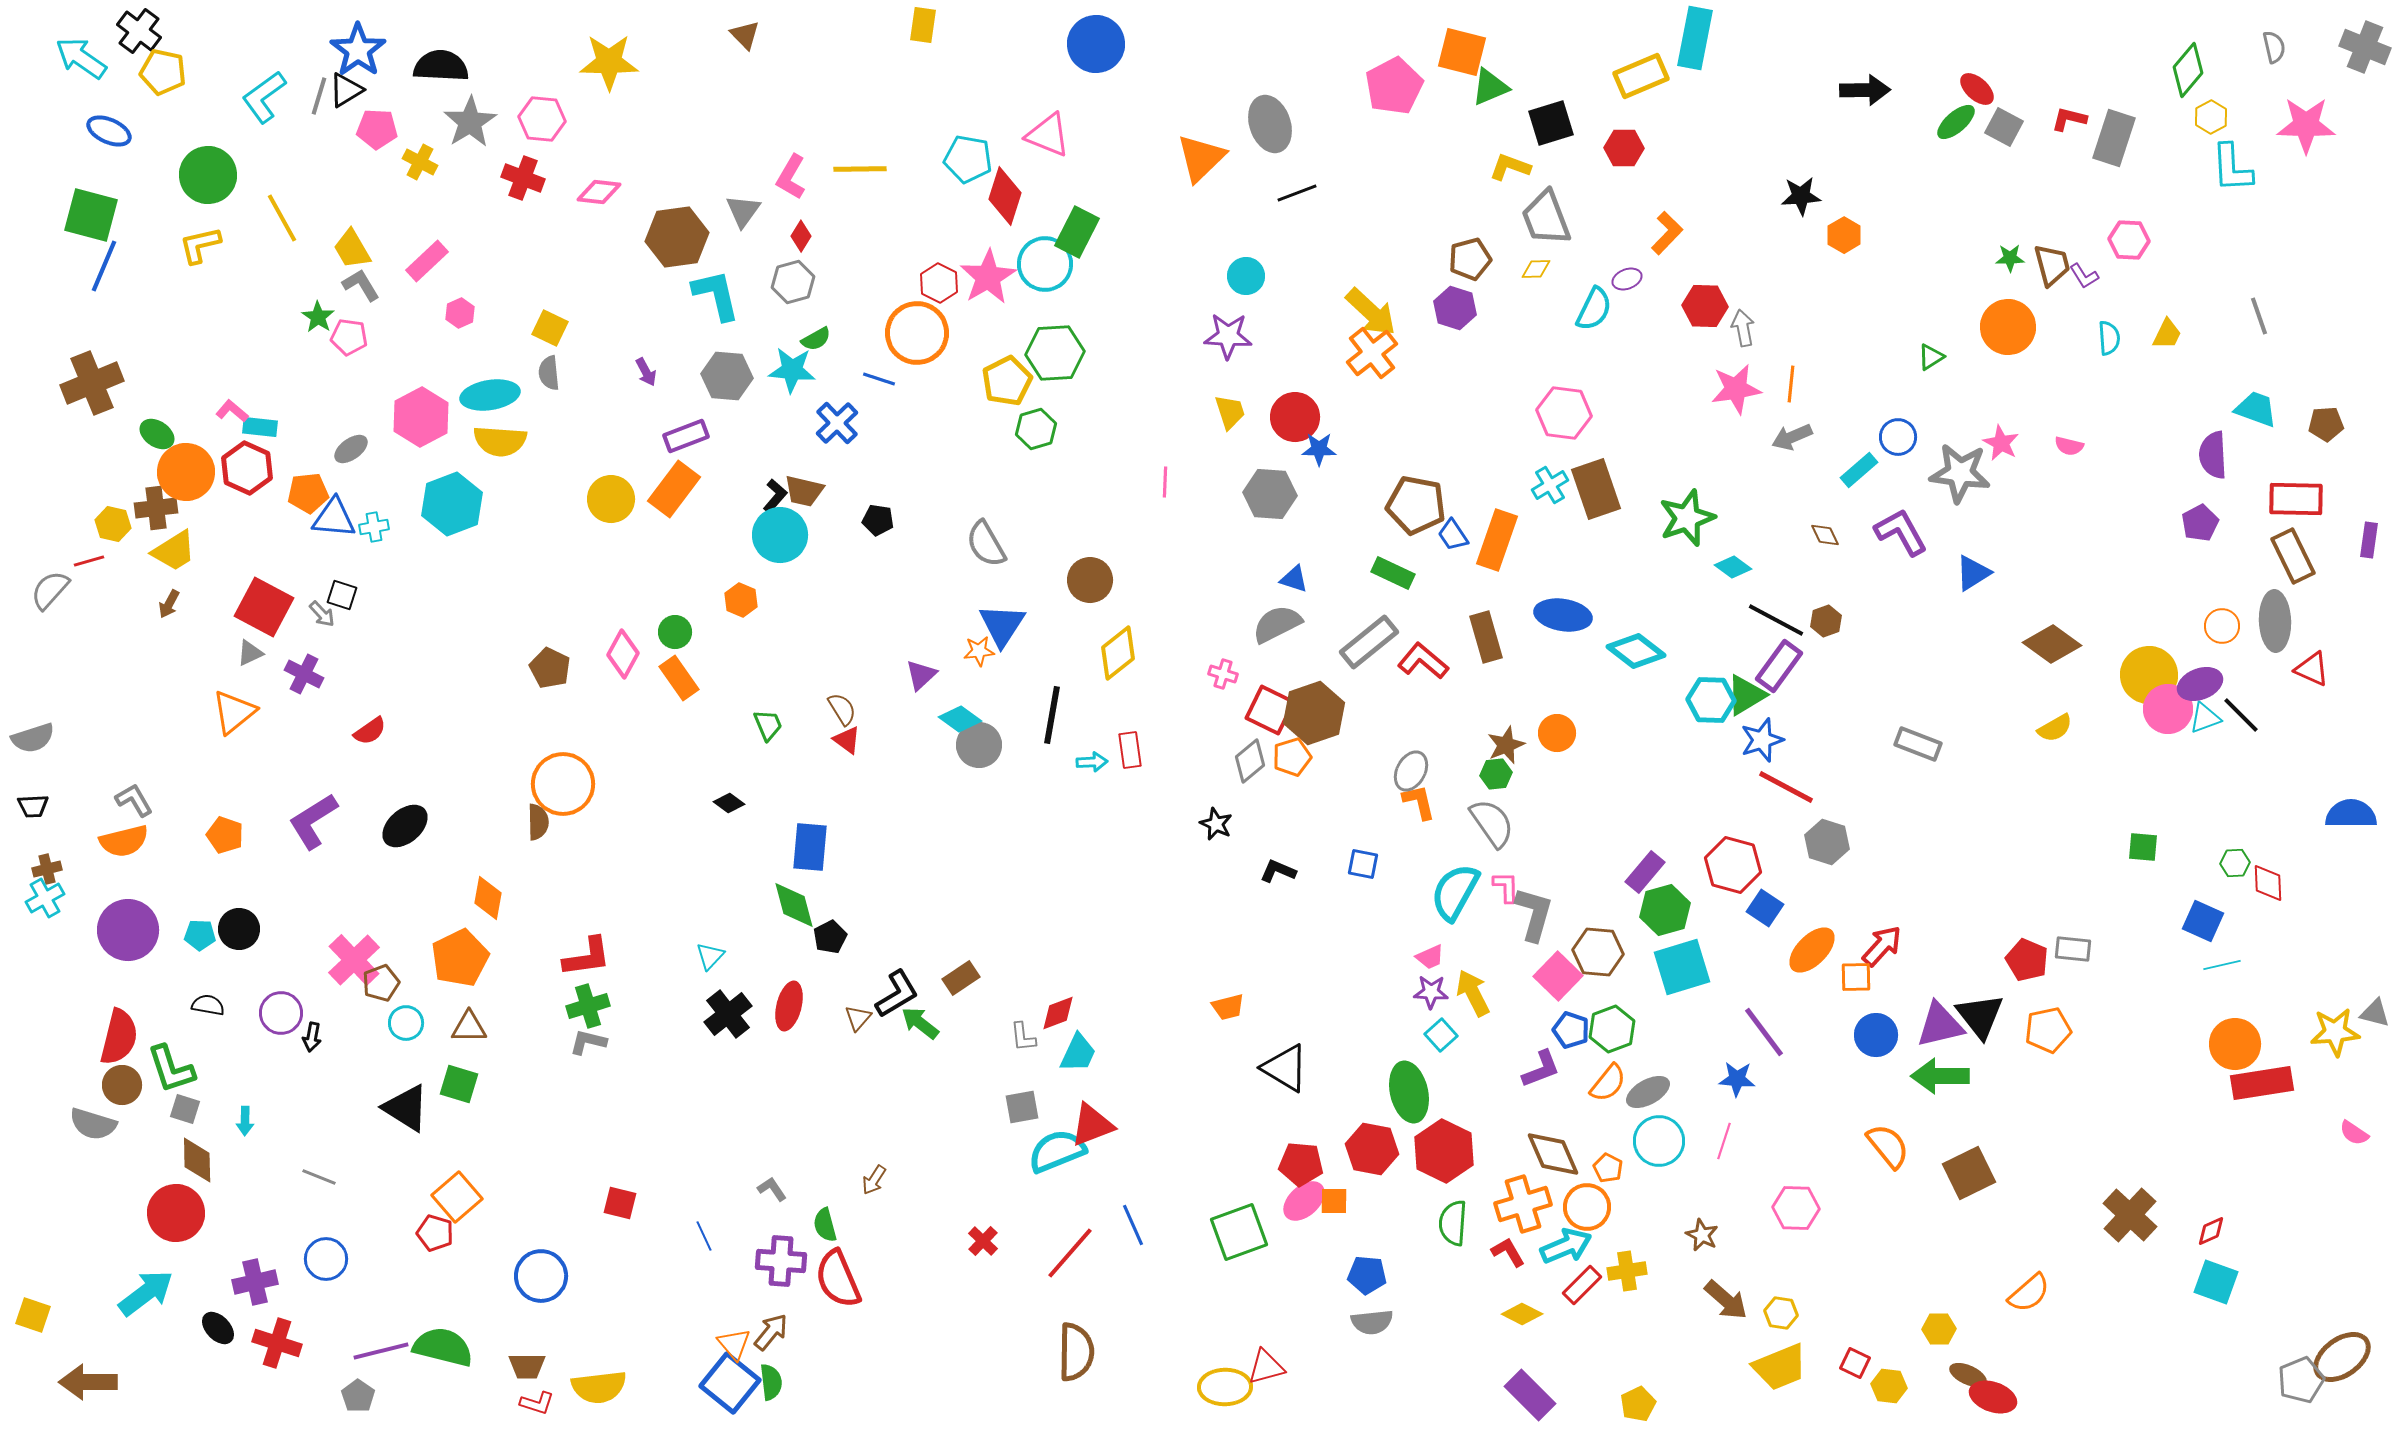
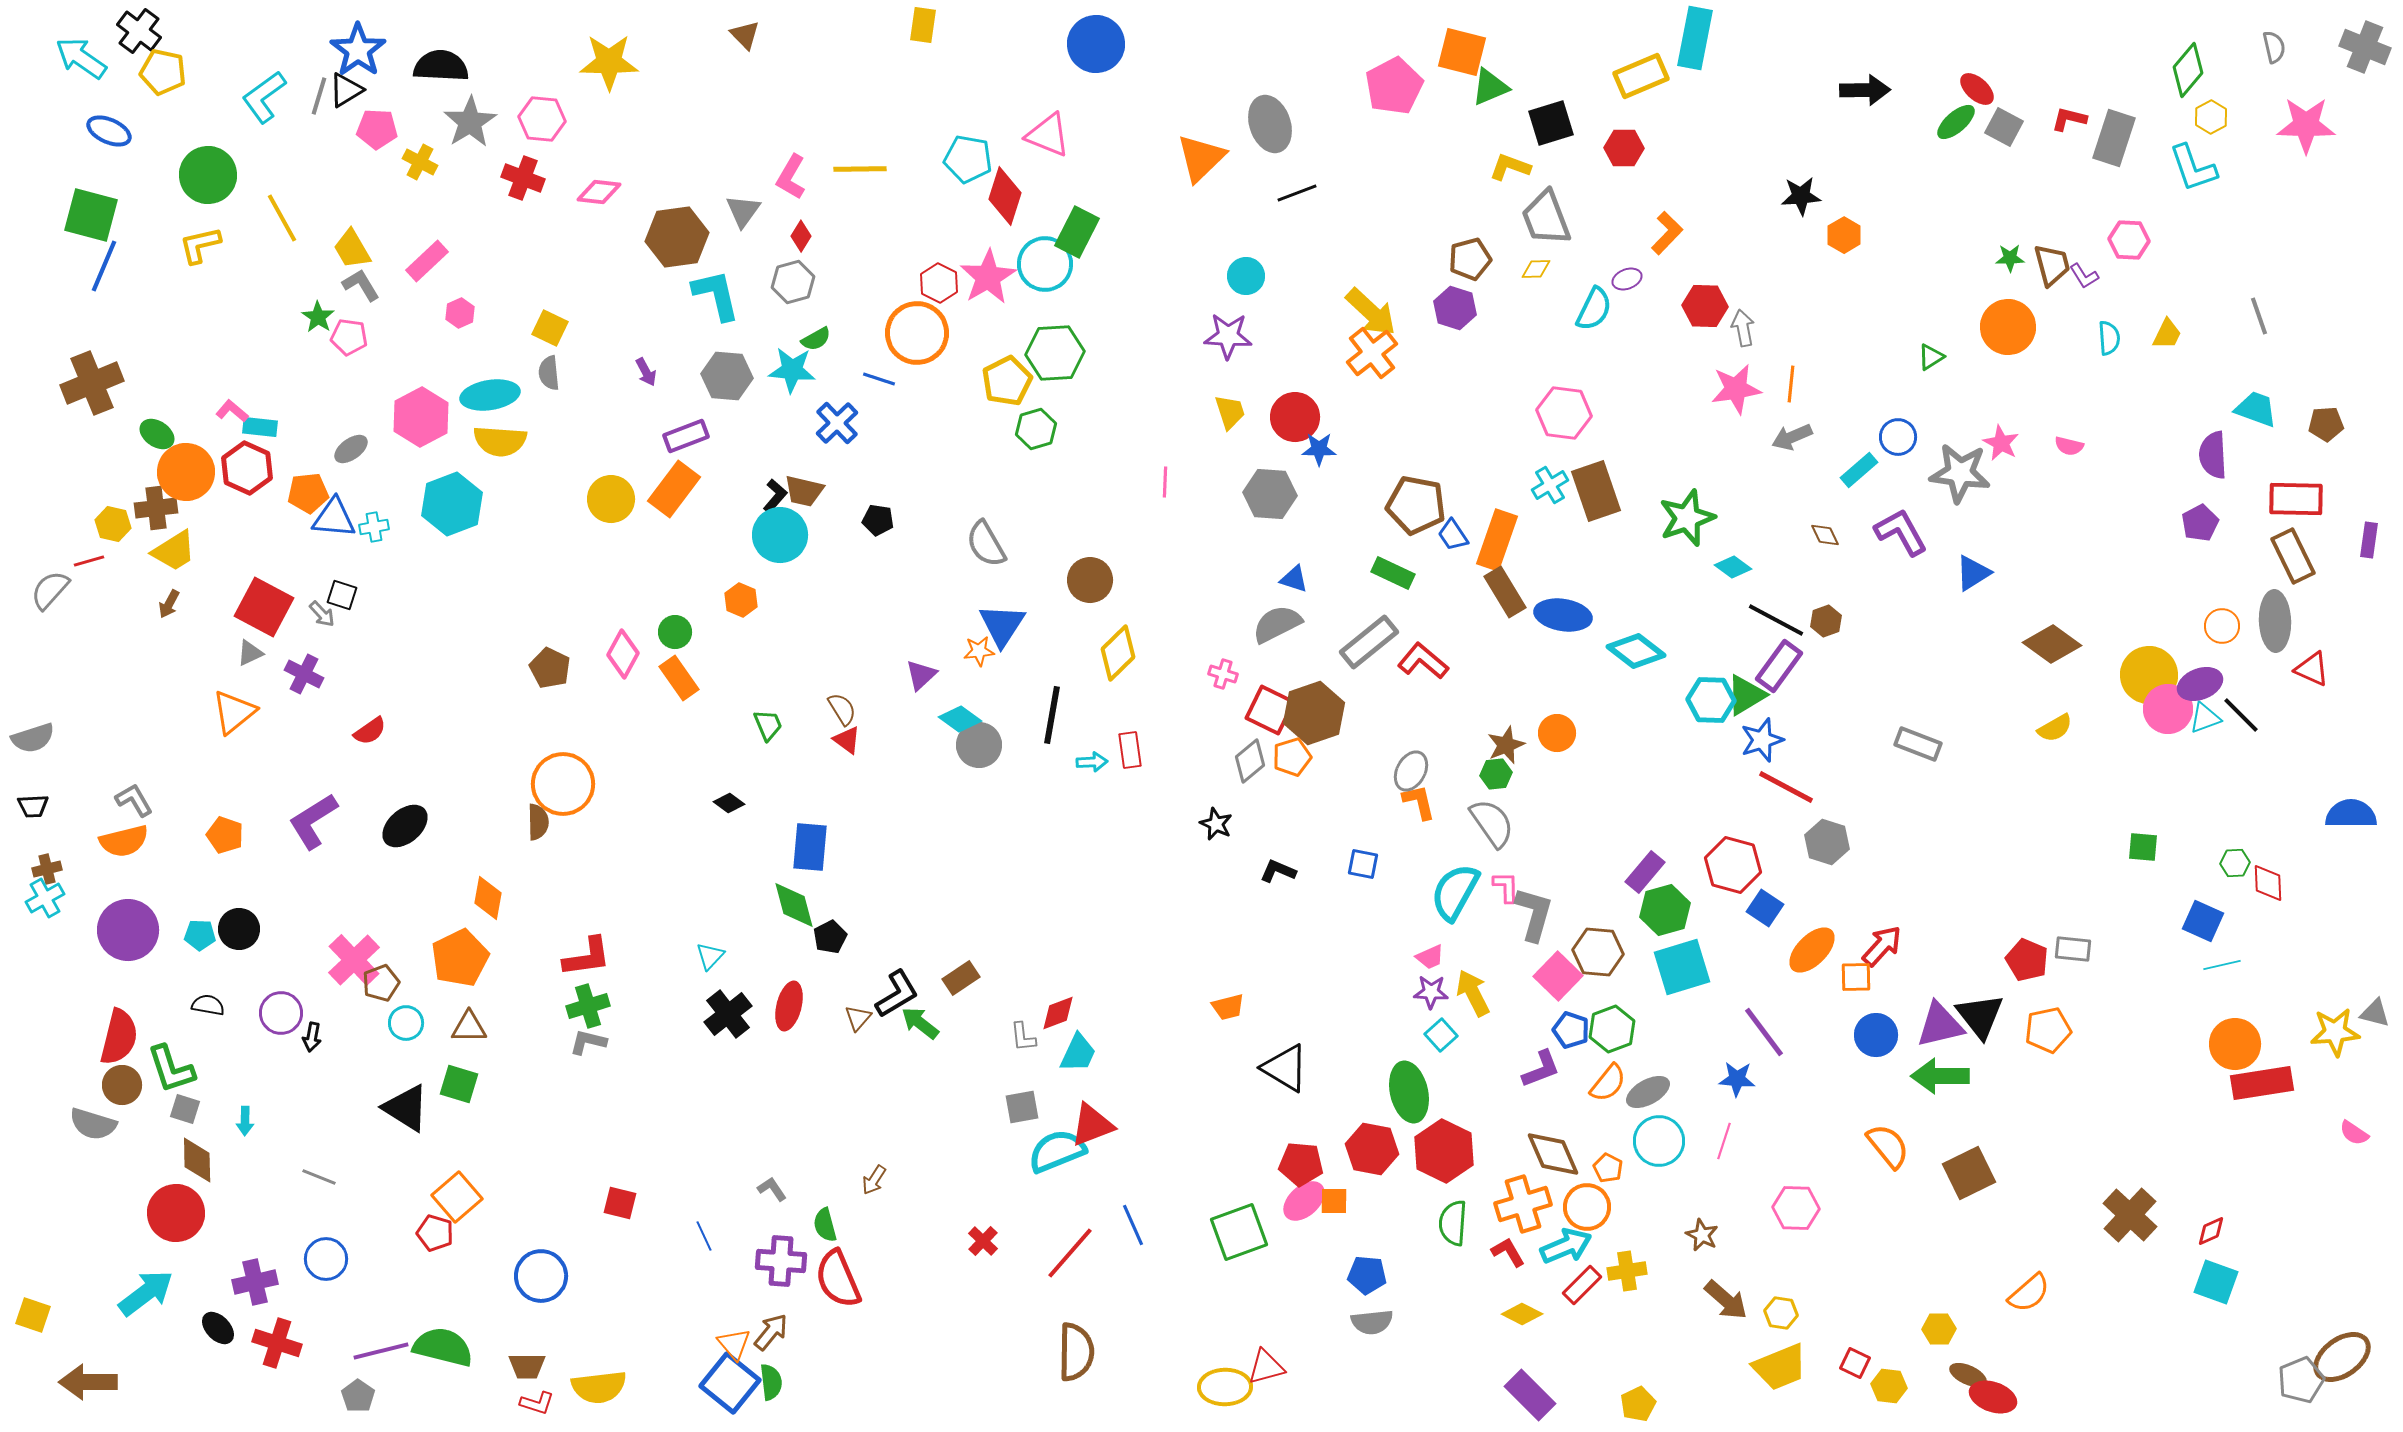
cyan L-shape at (2232, 168): moved 39 px left; rotated 16 degrees counterclockwise
brown rectangle at (1596, 489): moved 2 px down
brown rectangle at (1486, 637): moved 19 px right, 45 px up; rotated 15 degrees counterclockwise
yellow diamond at (1118, 653): rotated 6 degrees counterclockwise
